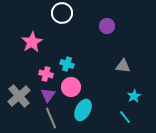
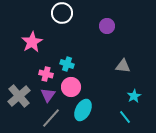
gray line: rotated 65 degrees clockwise
